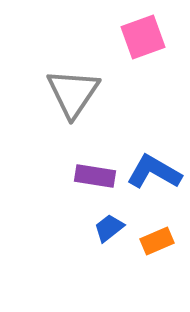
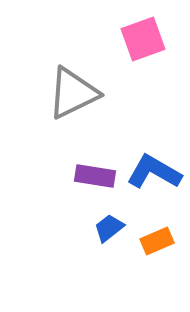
pink square: moved 2 px down
gray triangle: rotated 30 degrees clockwise
